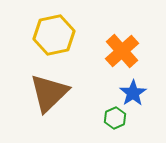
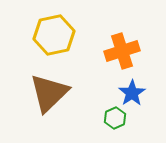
orange cross: rotated 24 degrees clockwise
blue star: moved 1 px left
